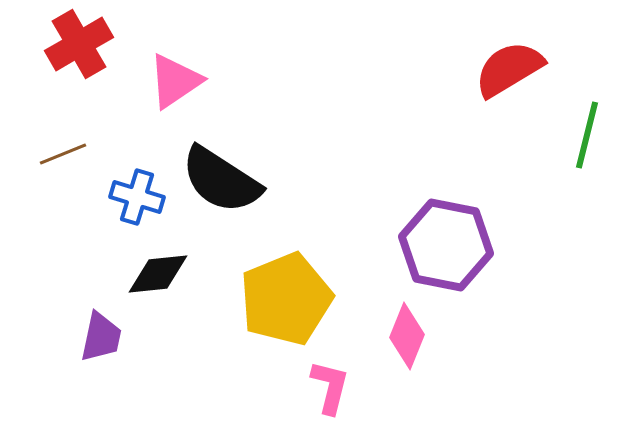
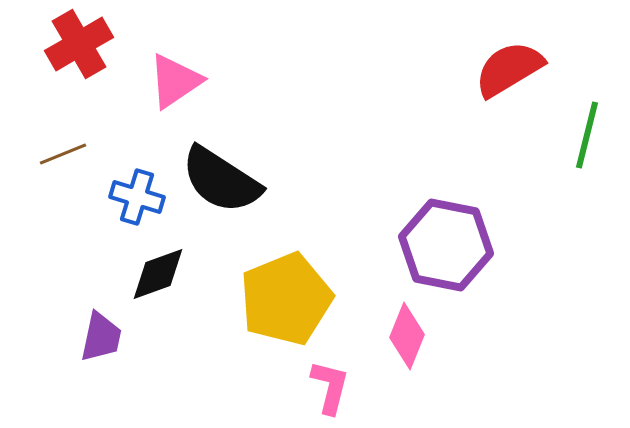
black diamond: rotated 14 degrees counterclockwise
